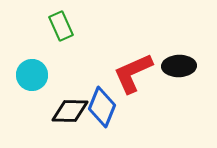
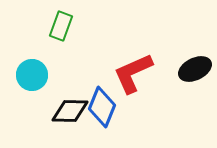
green rectangle: rotated 44 degrees clockwise
black ellipse: moved 16 px right, 3 px down; rotated 24 degrees counterclockwise
